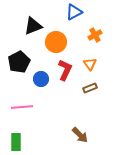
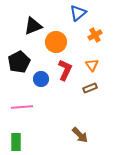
blue triangle: moved 4 px right, 1 px down; rotated 12 degrees counterclockwise
orange triangle: moved 2 px right, 1 px down
